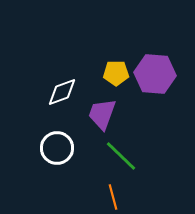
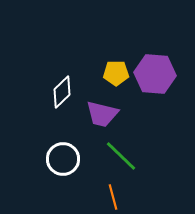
white diamond: rotated 24 degrees counterclockwise
purple trapezoid: rotated 96 degrees counterclockwise
white circle: moved 6 px right, 11 px down
